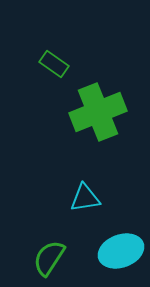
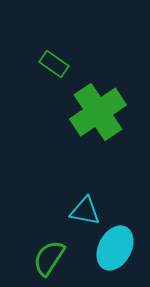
green cross: rotated 12 degrees counterclockwise
cyan triangle: moved 13 px down; rotated 20 degrees clockwise
cyan ellipse: moved 6 px left, 3 px up; rotated 42 degrees counterclockwise
